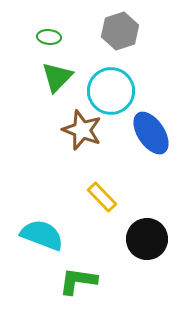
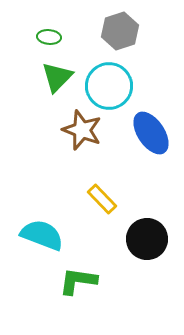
cyan circle: moved 2 px left, 5 px up
yellow rectangle: moved 2 px down
